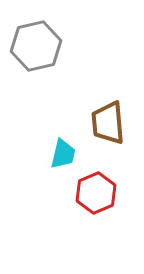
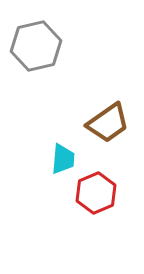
brown trapezoid: rotated 120 degrees counterclockwise
cyan trapezoid: moved 5 px down; rotated 8 degrees counterclockwise
